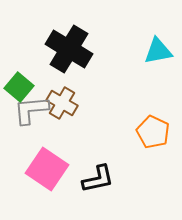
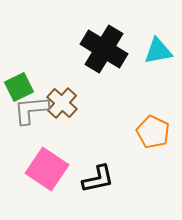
black cross: moved 35 px right
green square: rotated 24 degrees clockwise
brown cross: rotated 12 degrees clockwise
